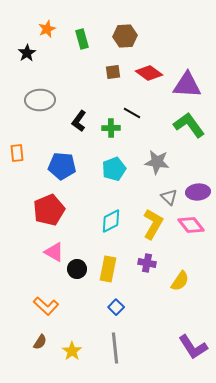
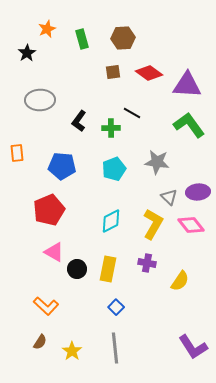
brown hexagon: moved 2 px left, 2 px down
